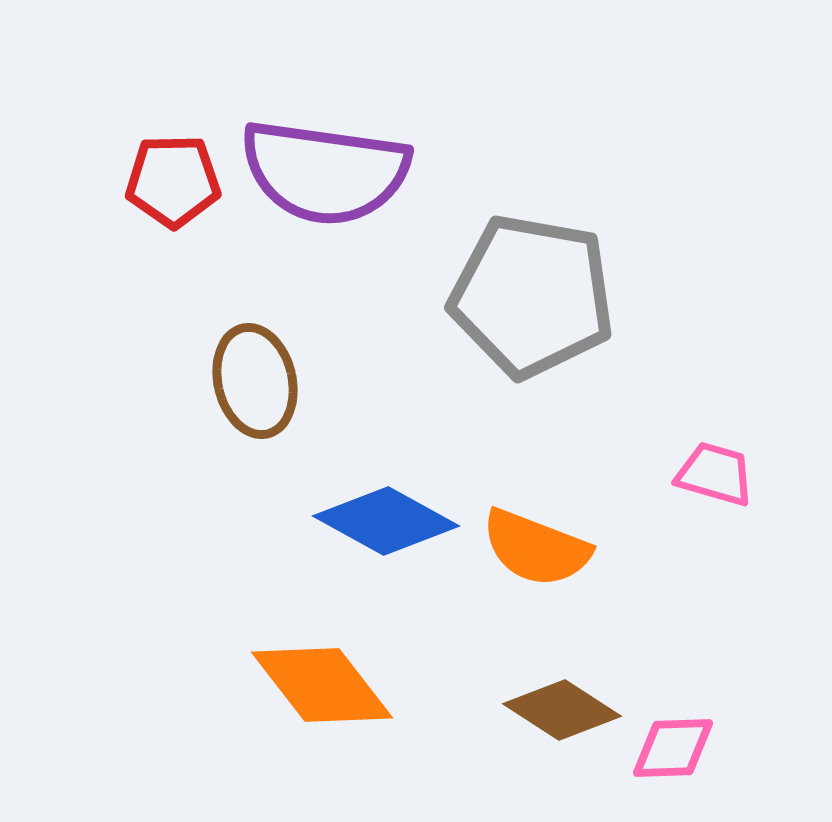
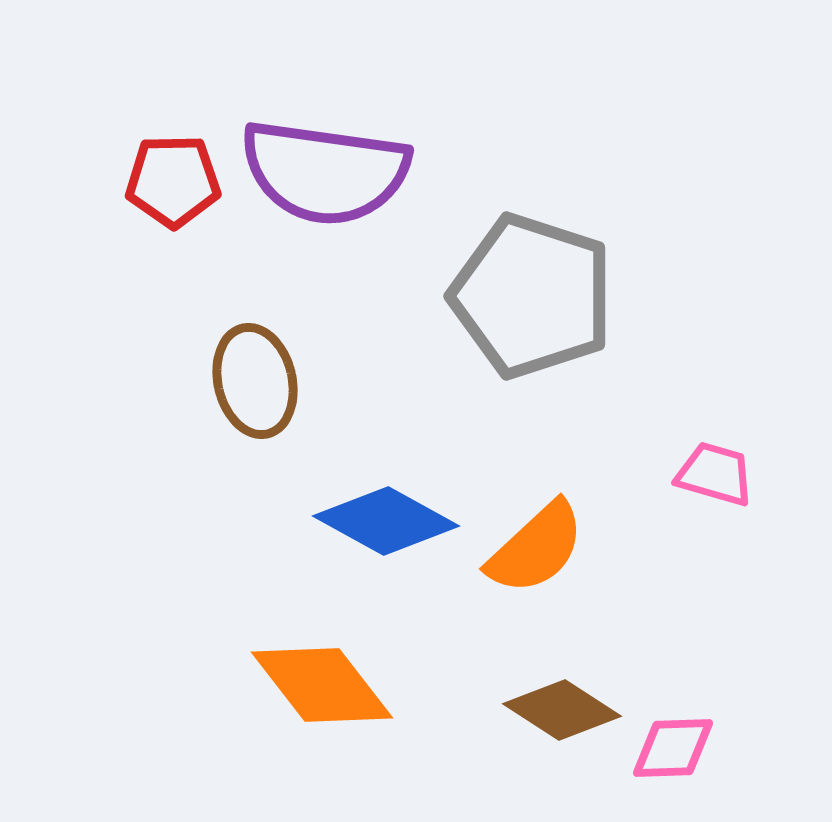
gray pentagon: rotated 8 degrees clockwise
orange semicircle: rotated 64 degrees counterclockwise
